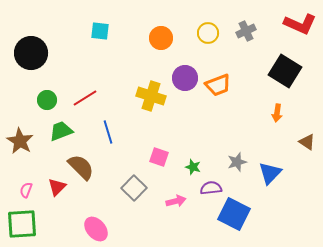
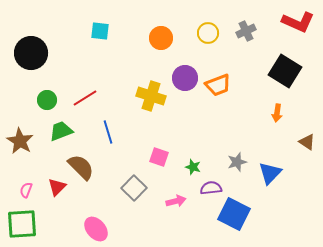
red L-shape: moved 2 px left, 2 px up
